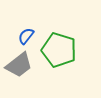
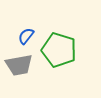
gray trapezoid: rotated 28 degrees clockwise
